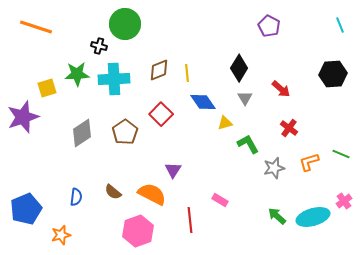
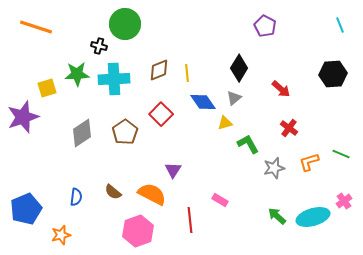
purple pentagon: moved 4 px left
gray triangle: moved 11 px left; rotated 21 degrees clockwise
